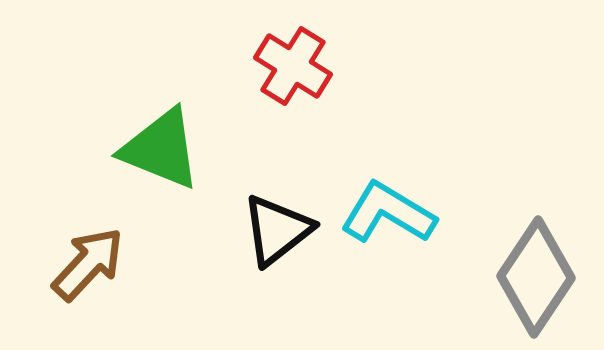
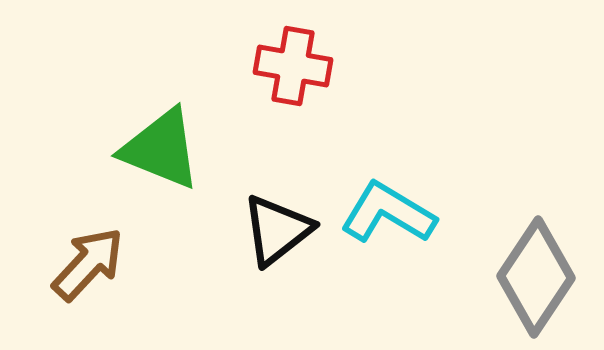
red cross: rotated 22 degrees counterclockwise
